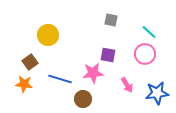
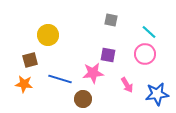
brown square: moved 2 px up; rotated 21 degrees clockwise
blue star: moved 1 px down
